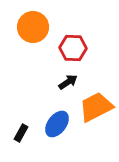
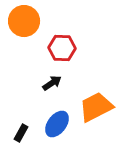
orange circle: moved 9 px left, 6 px up
red hexagon: moved 11 px left
black arrow: moved 16 px left, 1 px down
